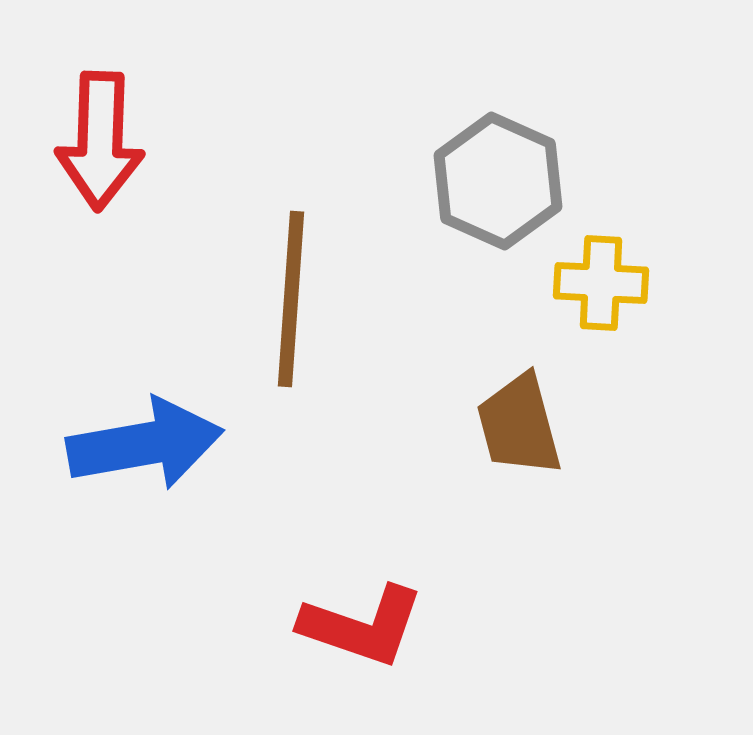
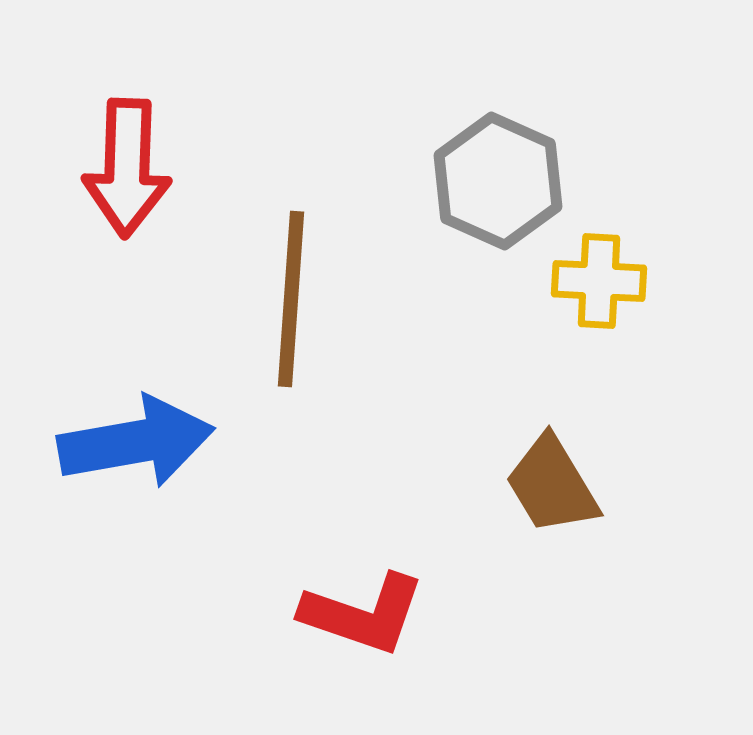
red arrow: moved 27 px right, 27 px down
yellow cross: moved 2 px left, 2 px up
brown trapezoid: moved 33 px right, 60 px down; rotated 16 degrees counterclockwise
blue arrow: moved 9 px left, 2 px up
red L-shape: moved 1 px right, 12 px up
